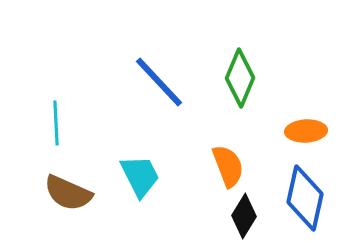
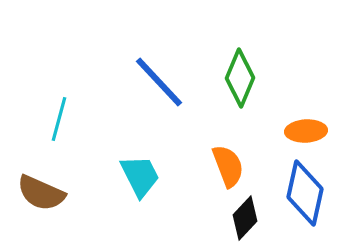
cyan line: moved 3 px right, 4 px up; rotated 18 degrees clockwise
brown semicircle: moved 27 px left
blue diamond: moved 5 px up
black diamond: moved 1 px right, 2 px down; rotated 12 degrees clockwise
